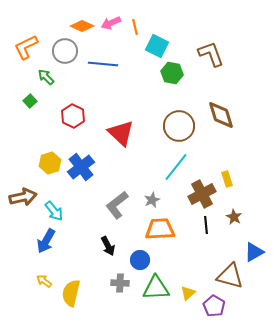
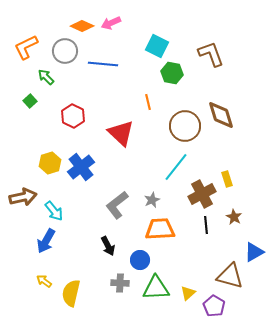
orange line: moved 13 px right, 75 px down
brown circle: moved 6 px right
